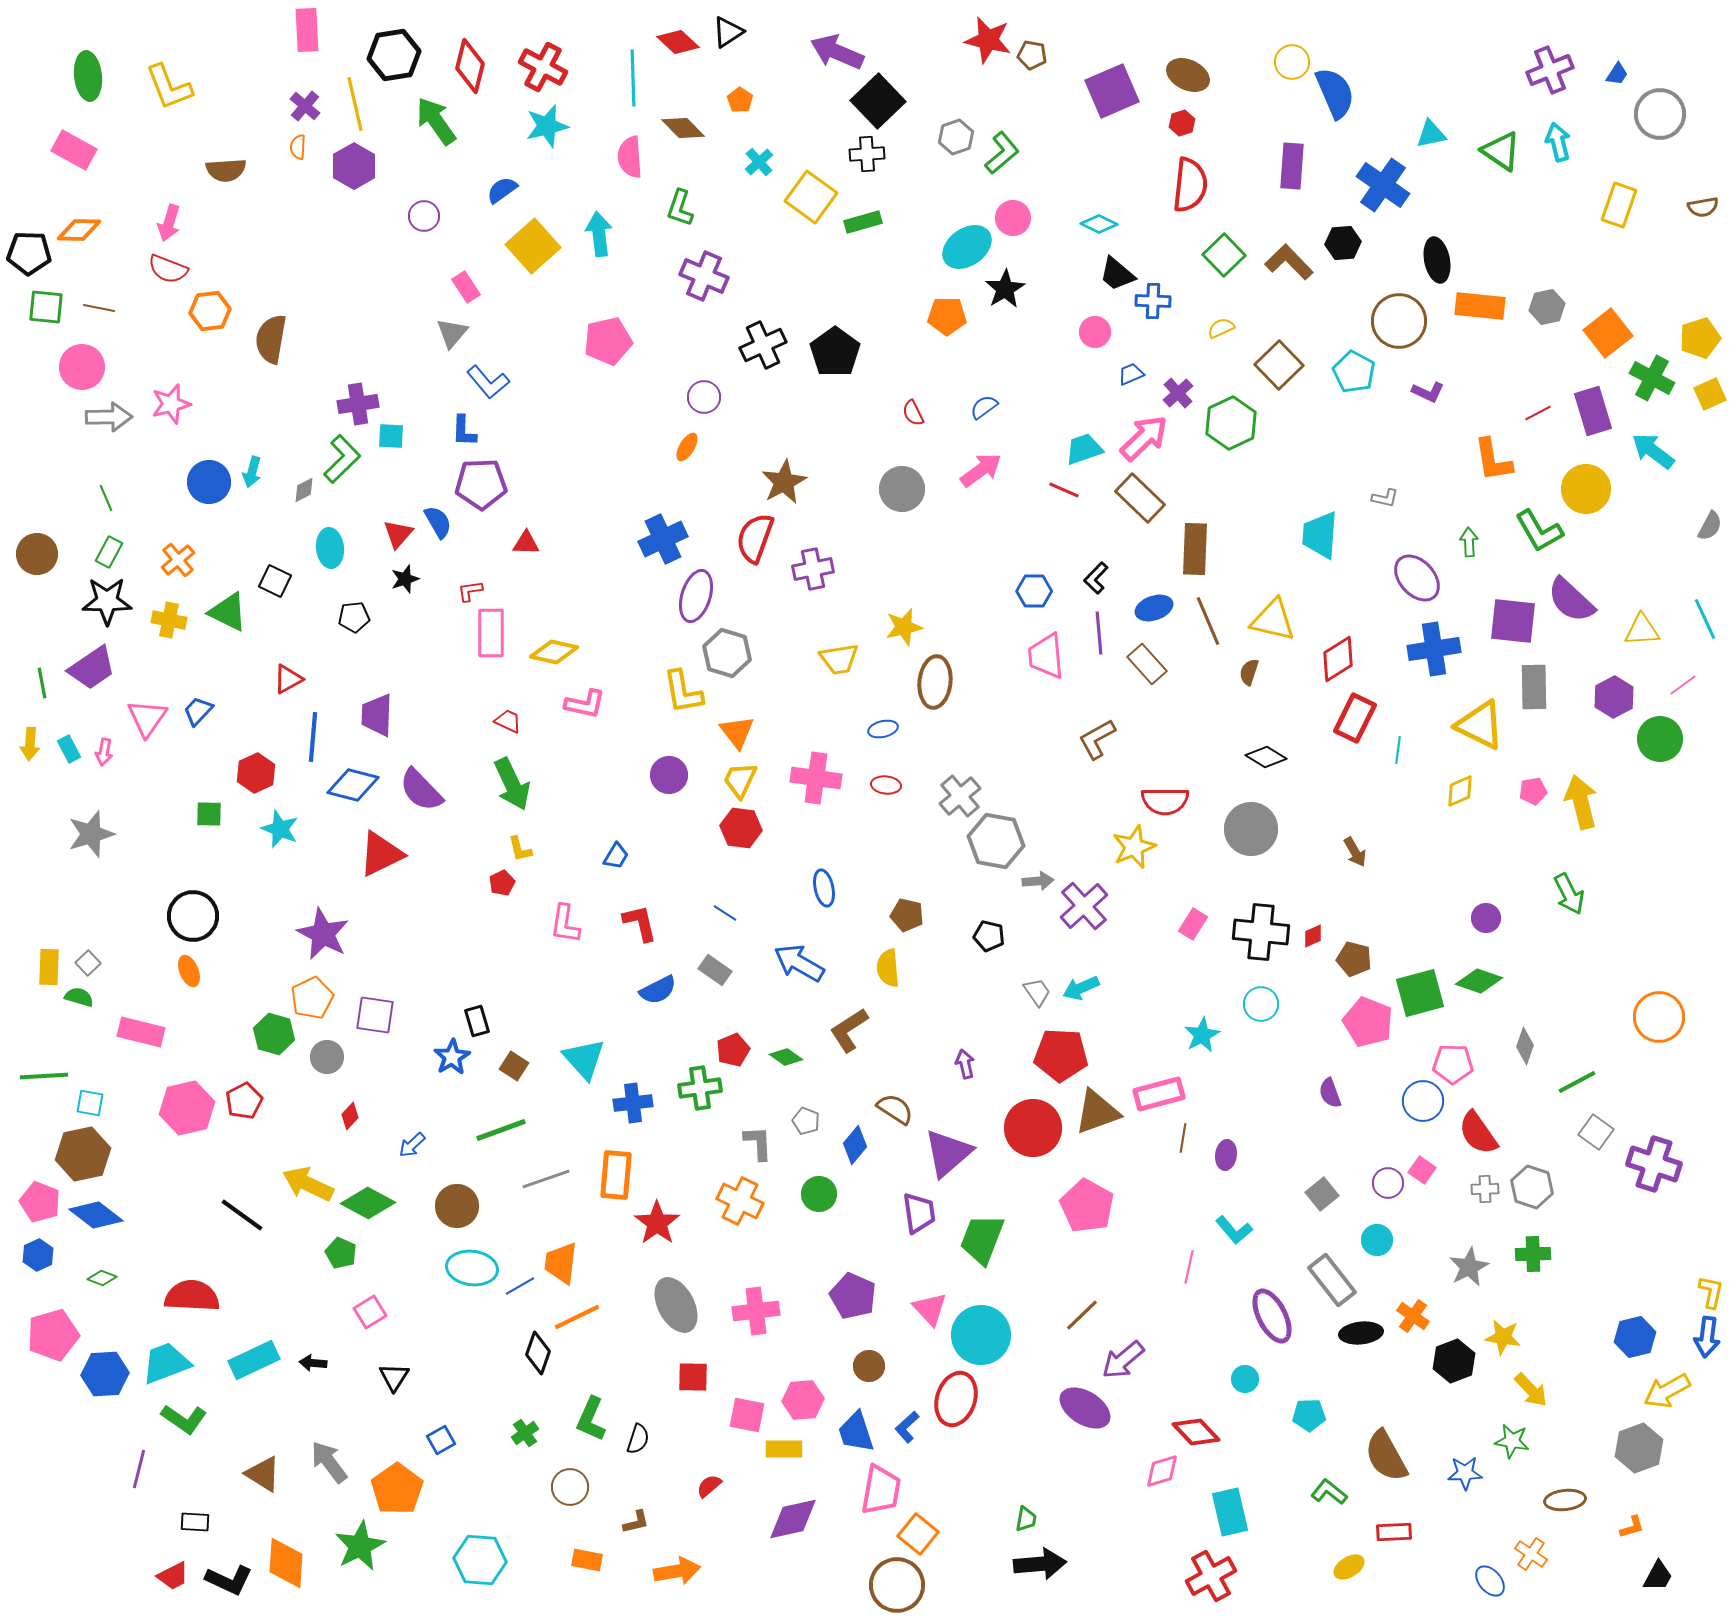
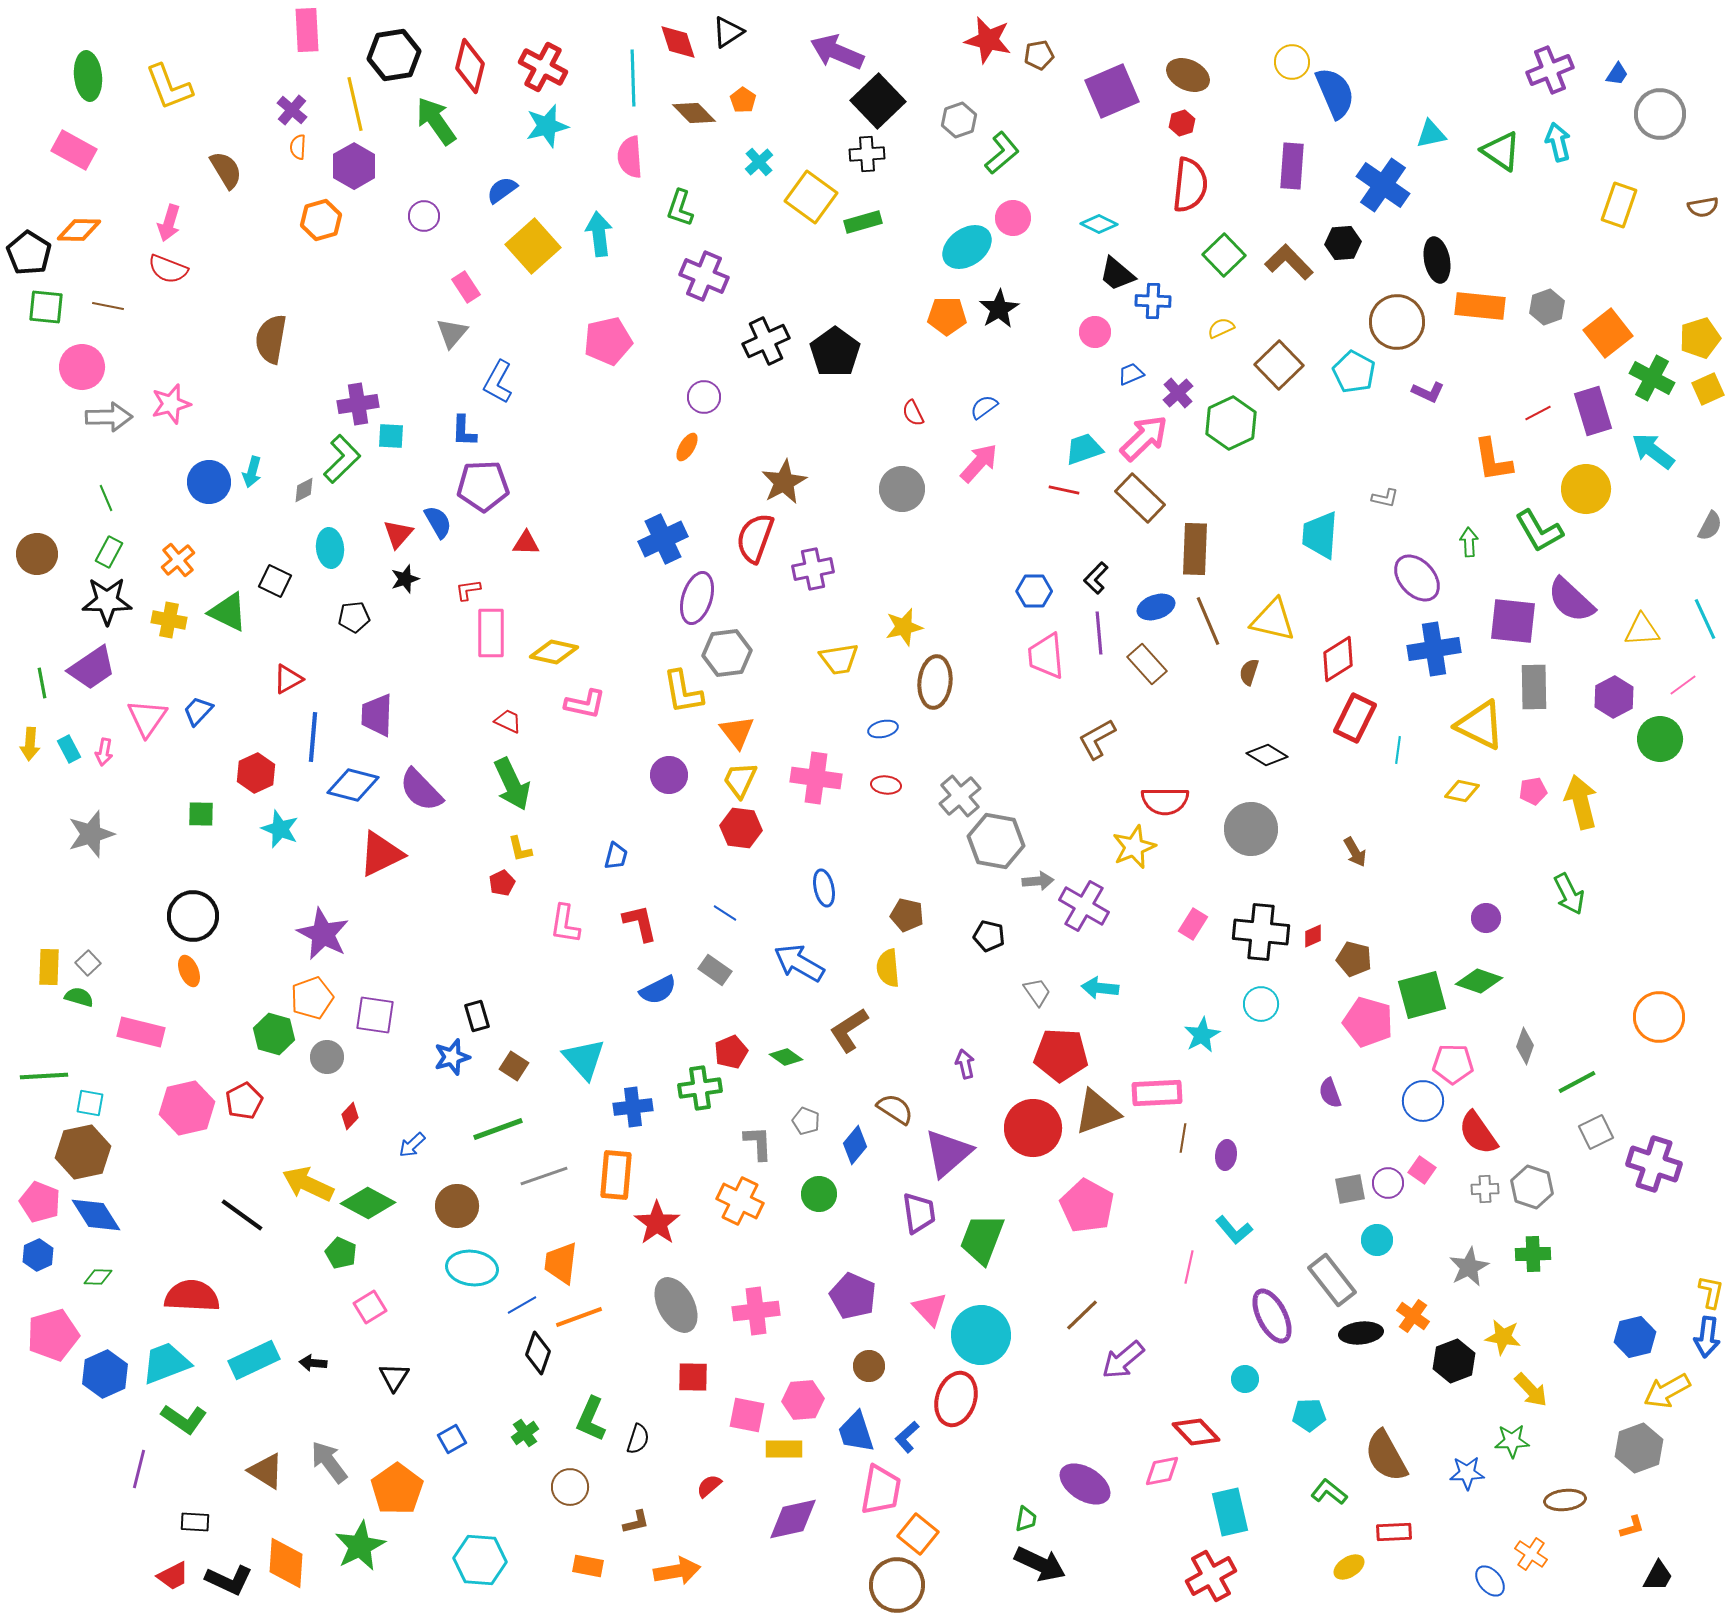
red diamond at (678, 42): rotated 30 degrees clockwise
brown pentagon at (1032, 55): moved 7 px right; rotated 20 degrees counterclockwise
orange pentagon at (740, 100): moved 3 px right
purple cross at (305, 106): moved 13 px left, 4 px down
brown diamond at (683, 128): moved 11 px right, 15 px up
gray hexagon at (956, 137): moved 3 px right, 17 px up
brown semicircle at (226, 170): rotated 117 degrees counterclockwise
black pentagon at (29, 253): rotated 30 degrees clockwise
black star at (1005, 289): moved 6 px left, 20 px down
gray hexagon at (1547, 307): rotated 8 degrees counterclockwise
brown line at (99, 308): moved 9 px right, 2 px up
orange hexagon at (210, 311): moved 111 px right, 91 px up; rotated 9 degrees counterclockwise
brown circle at (1399, 321): moved 2 px left, 1 px down
black cross at (763, 345): moved 3 px right, 4 px up
blue L-shape at (488, 382): moved 10 px right; rotated 69 degrees clockwise
yellow square at (1710, 394): moved 2 px left, 5 px up
pink arrow at (981, 470): moved 2 px left, 7 px up; rotated 12 degrees counterclockwise
purple pentagon at (481, 484): moved 2 px right, 2 px down
red line at (1064, 490): rotated 12 degrees counterclockwise
red L-shape at (470, 591): moved 2 px left, 1 px up
purple ellipse at (696, 596): moved 1 px right, 2 px down
blue ellipse at (1154, 608): moved 2 px right, 1 px up
gray hexagon at (727, 653): rotated 24 degrees counterclockwise
black diamond at (1266, 757): moved 1 px right, 2 px up
yellow diamond at (1460, 791): moved 2 px right; rotated 36 degrees clockwise
green square at (209, 814): moved 8 px left
blue trapezoid at (616, 856): rotated 16 degrees counterclockwise
purple cross at (1084, 906): rotated 18 degrees counterclockwise
cyan arrow at (1081, 988): moved 19 px right; rotated 30 degrees clockwise
green square at (1420, 993): moved 2 px right, 2 px down
orange pentagon at (312, 998): rotated 6 degrees clockwise
black rectangle at (477, 1021): moved 5 px up
pink pentagon at (1368, 1022): rotated 6 degrees counterclockwise
red pentagon at (733, 1050): moved 2 px left, 2 px down
blue star at (452, 1057): rotated 15 degrees clockwise
pink rectangle at (1159, 1094): moved 2 px left, 1 px up; rotated 12 degrees clockwise
blue cross at (633, 1103): moved 4 px down
green line at (501, 1130): moved 3 px left, 1 px up
gray square at (1596, 1132): rotated 28 degrees clockwise
brown hexagon at (83, 1154): moved 2 px up
gray line at (546, 1179): moved 2 px left, 3 px up
gray square at (1322, 1194): moved 28 px right, 5 px up; rotated 28 degrees clockwise
blue diamond at (96, 1215): rotated 20 degrees clockwise
green diamond at (102, 1278): moved 4 px left, 1 px up; rotated 20 degrees counterclockwise
blue line at (520, 1286): moved 2 px right, 19 px down
pink square at (370, 1312): moved 5 px up
orange line at (577, 1317): moved 2 px right; rotated 6 degrees clockwise
blue hexagon at (105, 1374): rotated 21 degrees counterclockwise
purple ellipse at (1085, 1408): moved 76 px down
blue L-shape at (907, 1427): moved 10 px down
blue square at (441, 1440): moved 11 px right, 1 px up
green star at (1512, 1441): rotated 12 degrees counterclockwise
pink diamond at (1162, 1471): rotated 6 degrees clockwise
blue star at (1465, 1473): moved 2 px right
brown triangle at (263, 1474): moved 3 px right, 3 px up
orange rectangle at (587, 1560): moved 1 px right, 6 px down
black arrow at (1040, 1564): rotated 30 degrees clockwise
